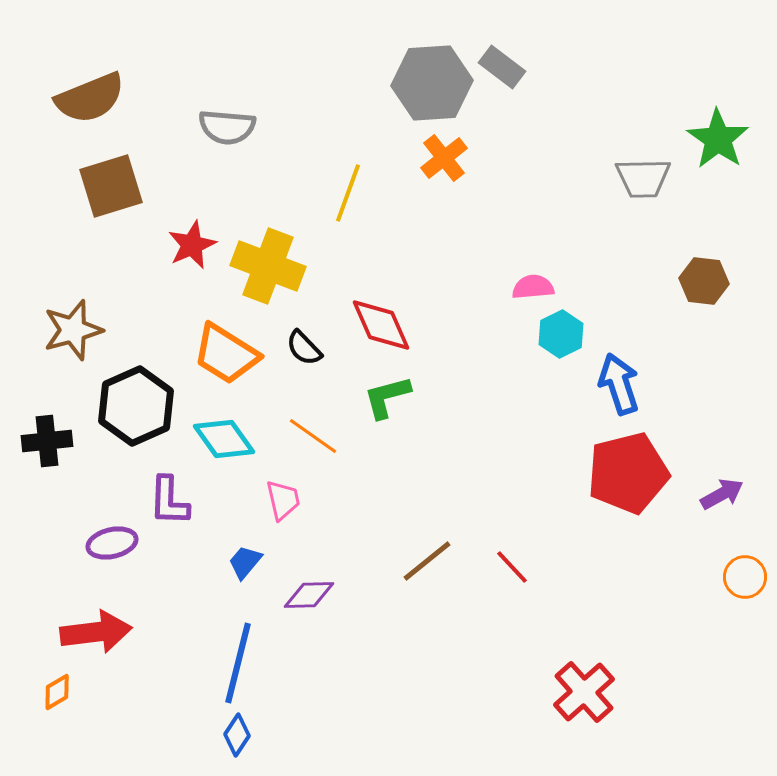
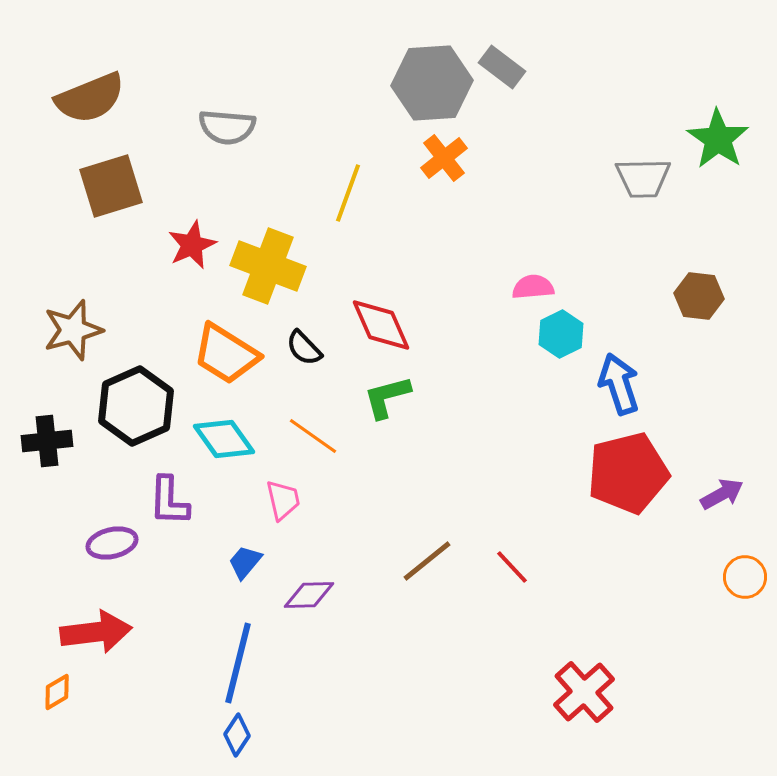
brown hexagon: moved 5 px left, 15 px down
